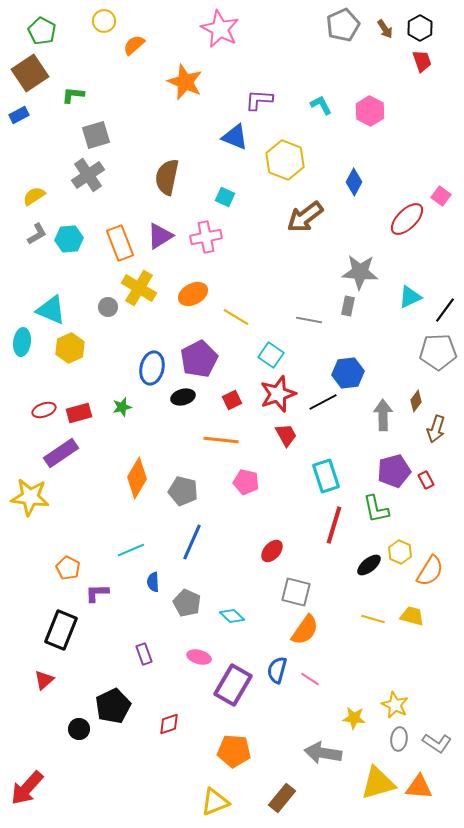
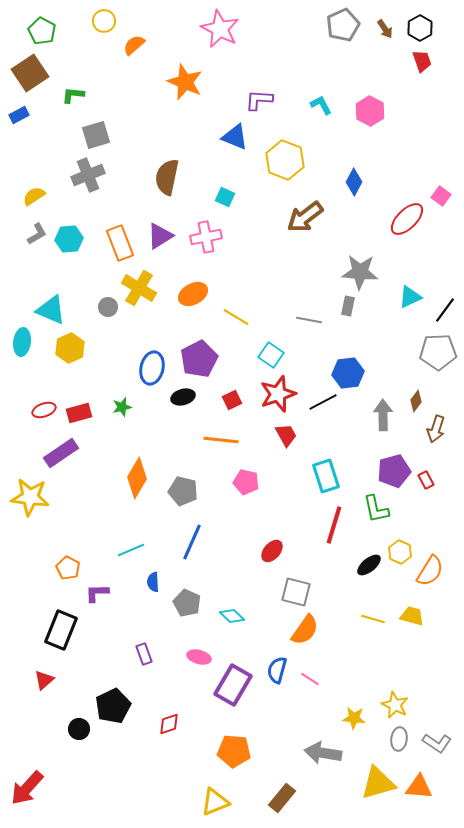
gray cross at (88, 175): rotated 12 degrees clockwise
